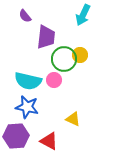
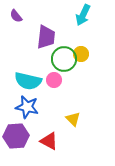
purple semicircle: moved 9 px left
yellow circle: moved 1 px right, 1 px up
yellow triangle: rotated 21 degrees clockwise
